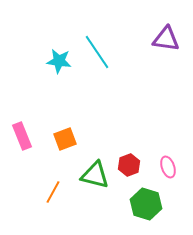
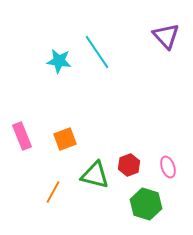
purple triangle: moved 3 px up; rotated 40 degrees clockwise
